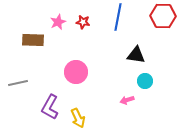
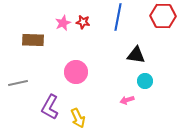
pink star: moved 5 px right, 1 px down
